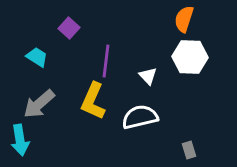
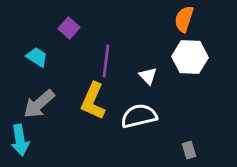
white semicircle: moved 1 px left, 1 px up
